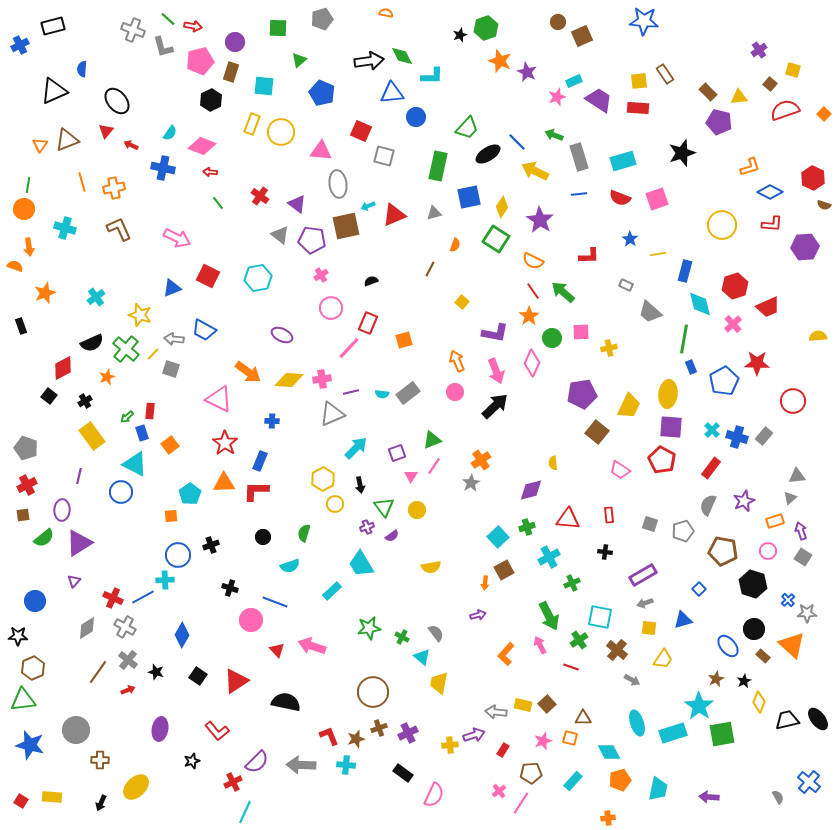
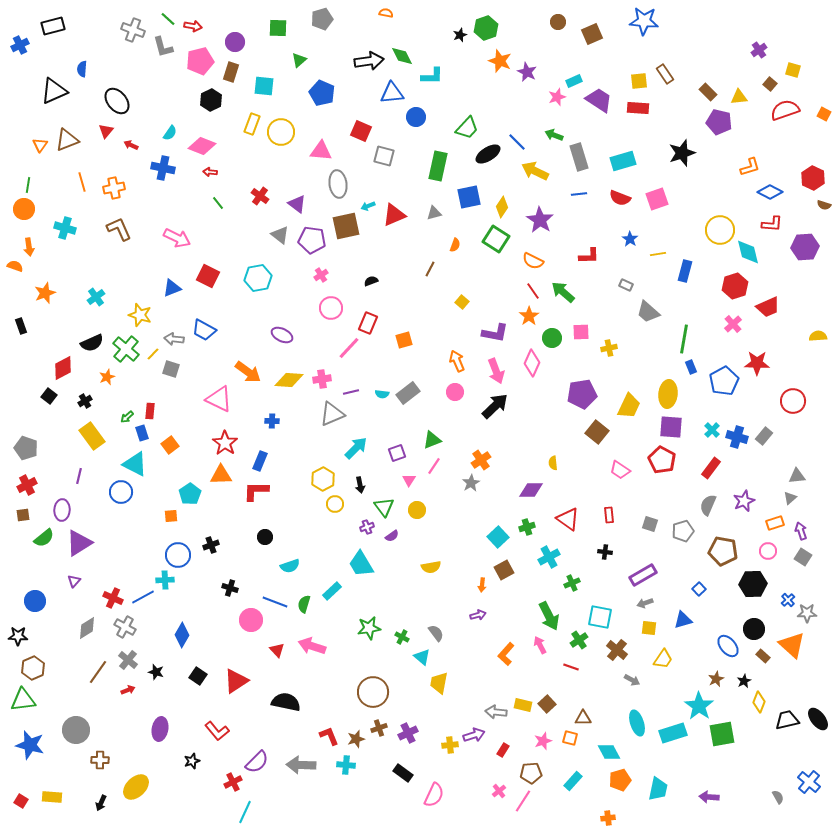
brown square at (582, 36): moved 10 px right, 2 px up
orange square at (824, 114): rotated 16 degrees counterclockwise
yellow circle at (722, 225): moved 2 px left, 5 px down
cyan diamond at (700, 304): moved 48 px right, 52 px up
gray trapezoid at (650, 312): moved 2 px left
pink triangle at (411, 476): moved 2 px left, 4 px down
orange triangle at (224, 483): moved 3 px left, 8 px up
purple diamond at (531, 490): rotated 15 degrees clockwise
red triangle at (568, 519): rotated 30 degrees clockwise
orange rectangle at (775, 521): moved 2 px down
green semicircle at (304, 533): moved 71 px down
black circle at (263, 537): moved 2 px right
orange arrow at (485, 583): moved 3 px left, 2 px down
black hexagon at (753, 584): rotated 20 degrees counterclockwise
pink line at (521, 803): moved 2 px right, 2 px up
